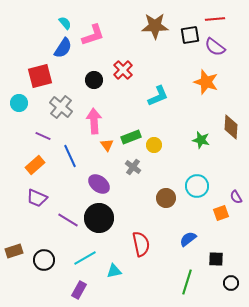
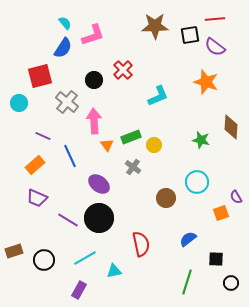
gray cross at (61, 107): moved 6 px right, 5 px up
cyan circle at (197, 186): moved 4 px up
